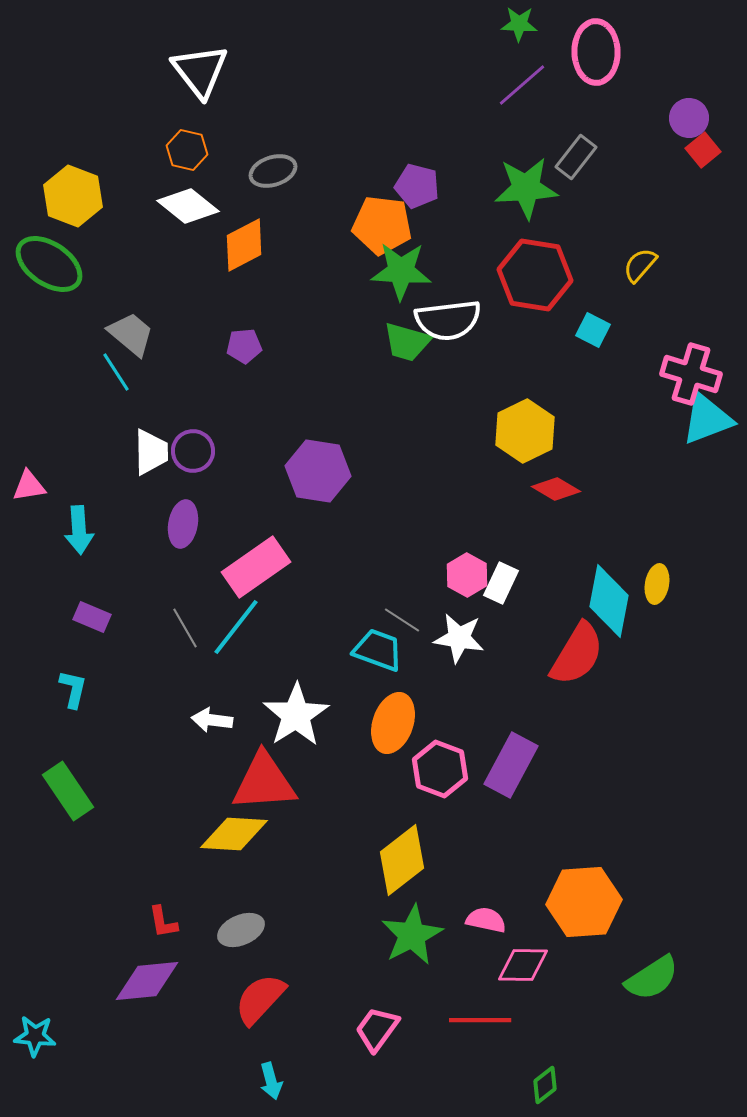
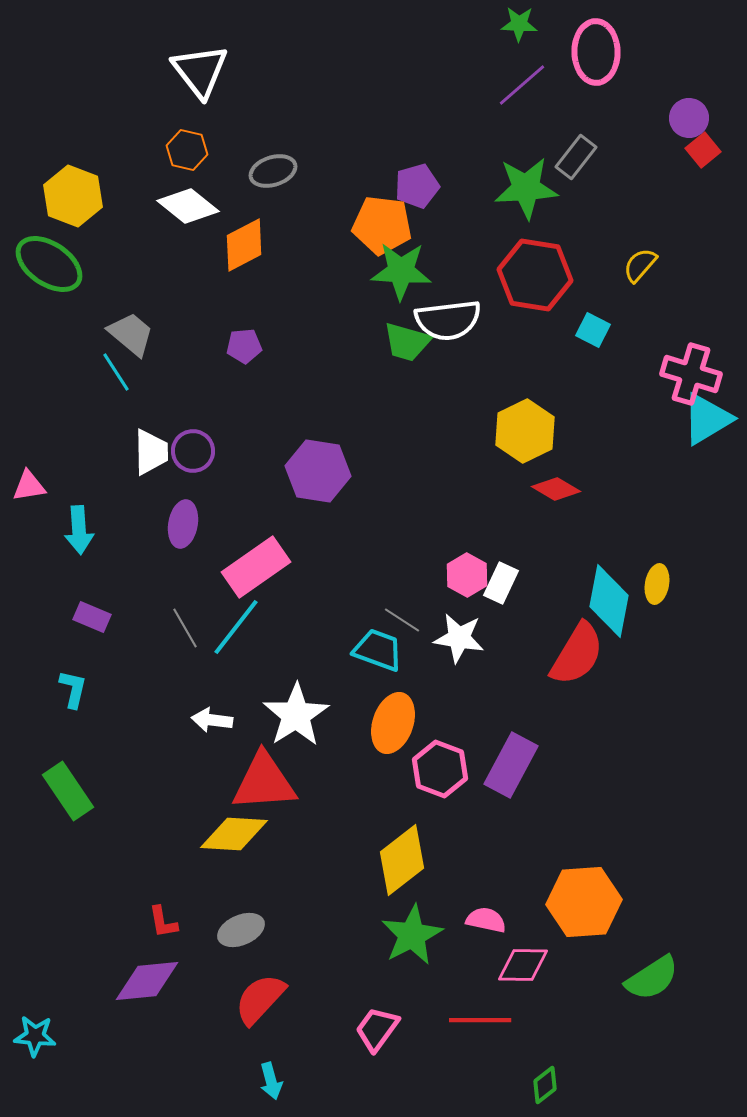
purple pentagon at (417, 186): rotated 30 degrees counterclockwise
cyan triangle at (707, 419): rotated 10 degrees counterclockwise
